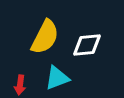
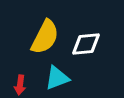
white diamond: moved 1 px left, 1 px up
